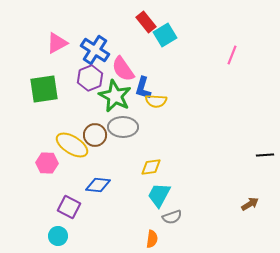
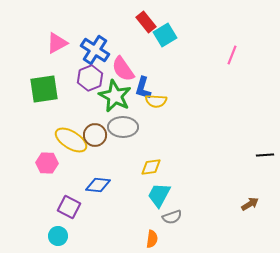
yellow ellipse: moved 1 px left, 5 px up
